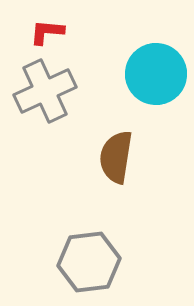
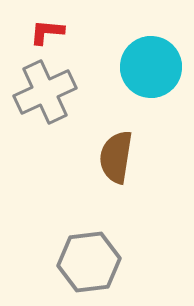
cyan circle: moved 5 px left, 7 px up
gray cross: moved 1 px down
